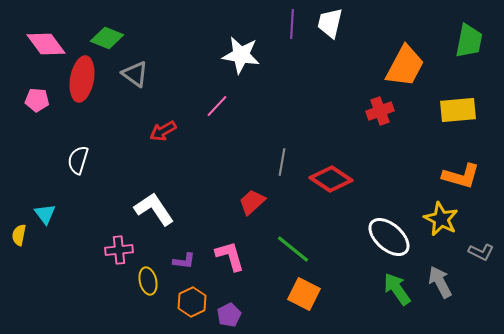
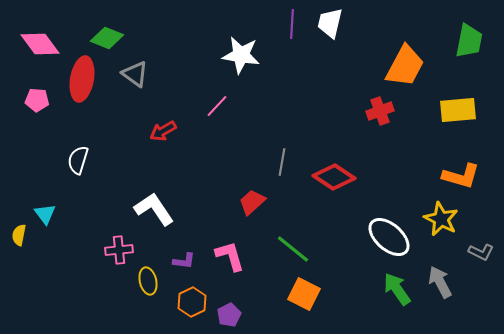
pink diamond: moved 6 px left
red diamond: moved 3 px right, 2 px up
